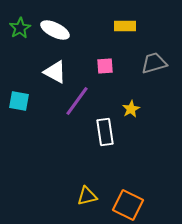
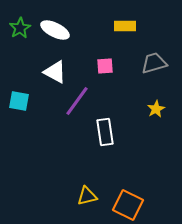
yellow star: moved 25 px right
